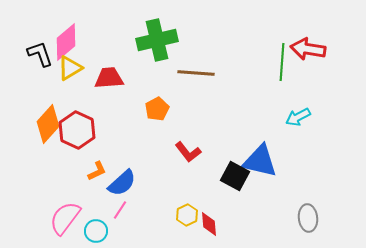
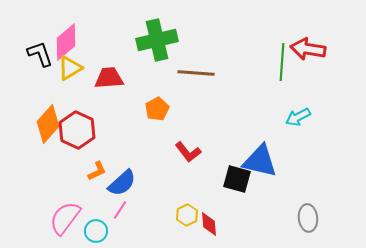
black square: moved 2 px right, 3 px down; rotated 12 degrees counterclockwise
